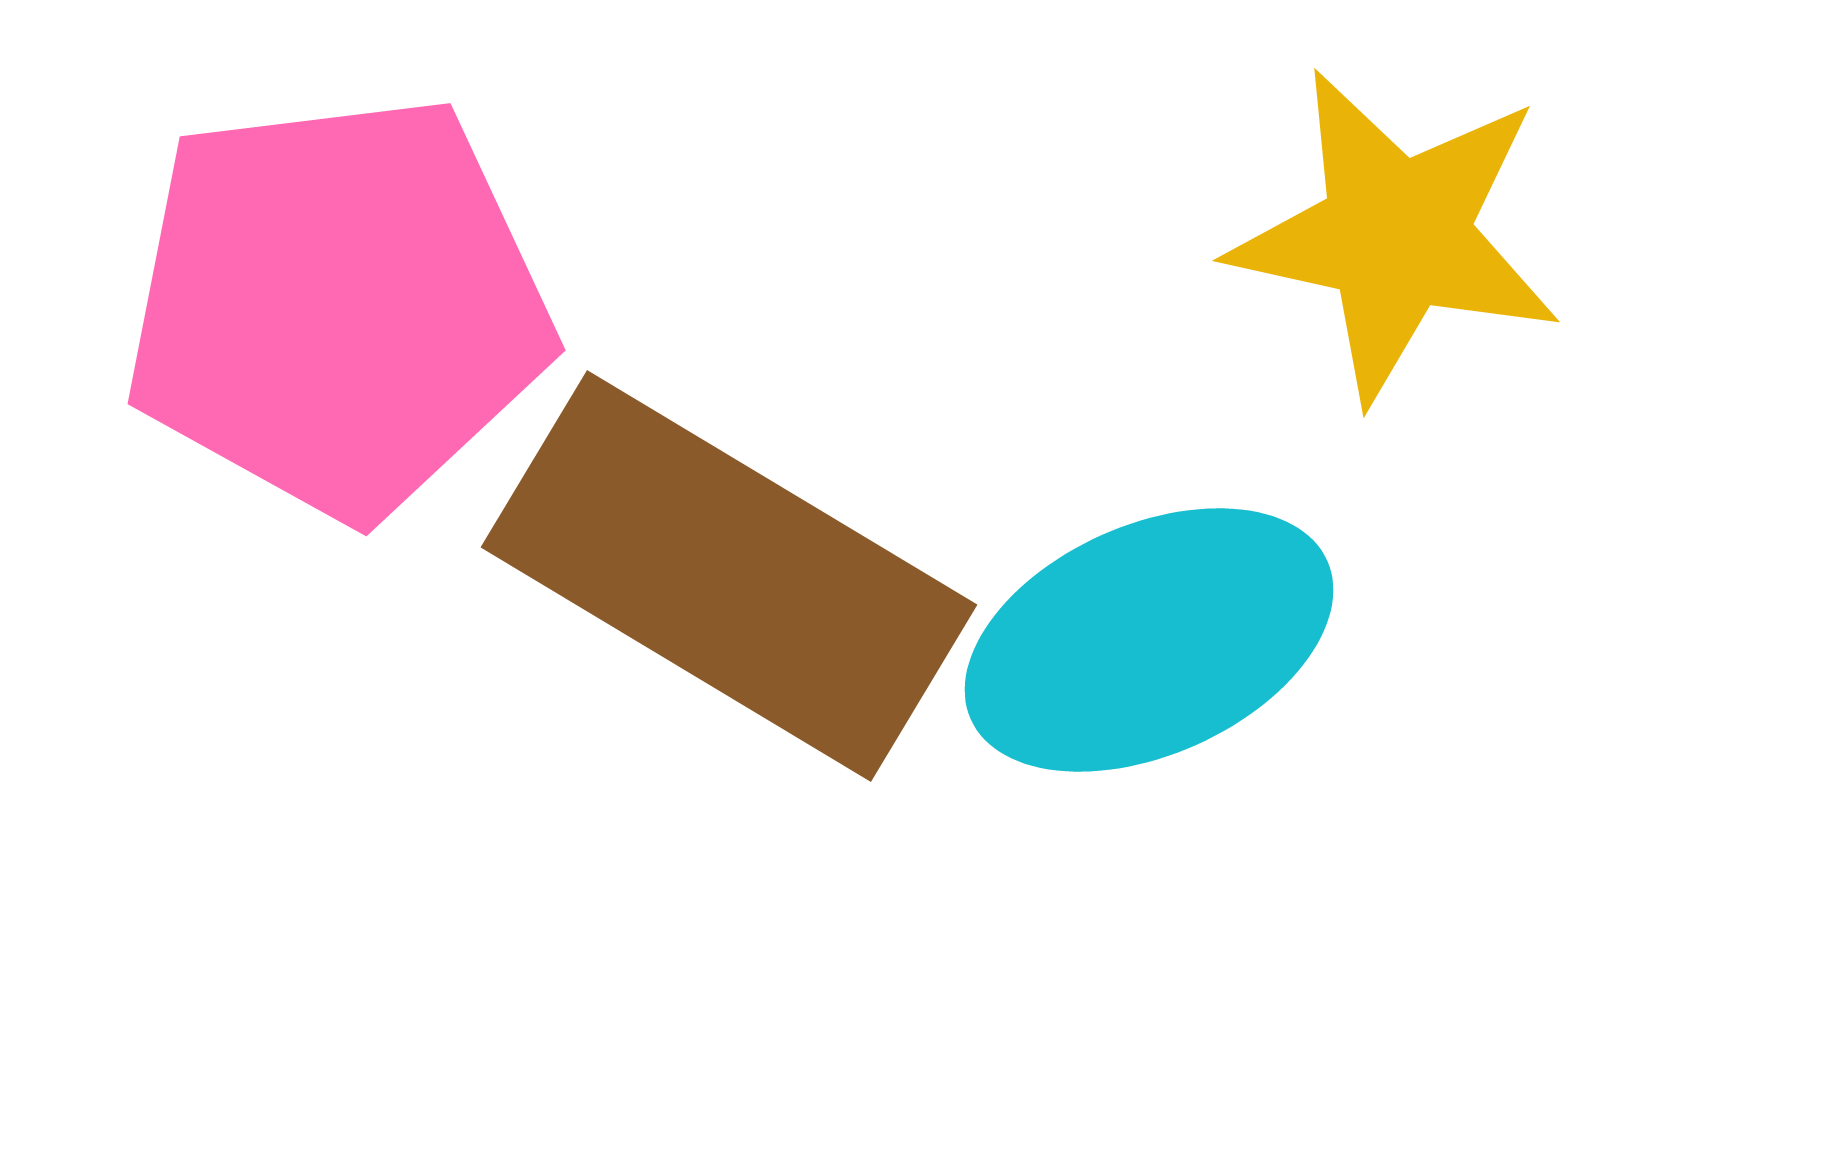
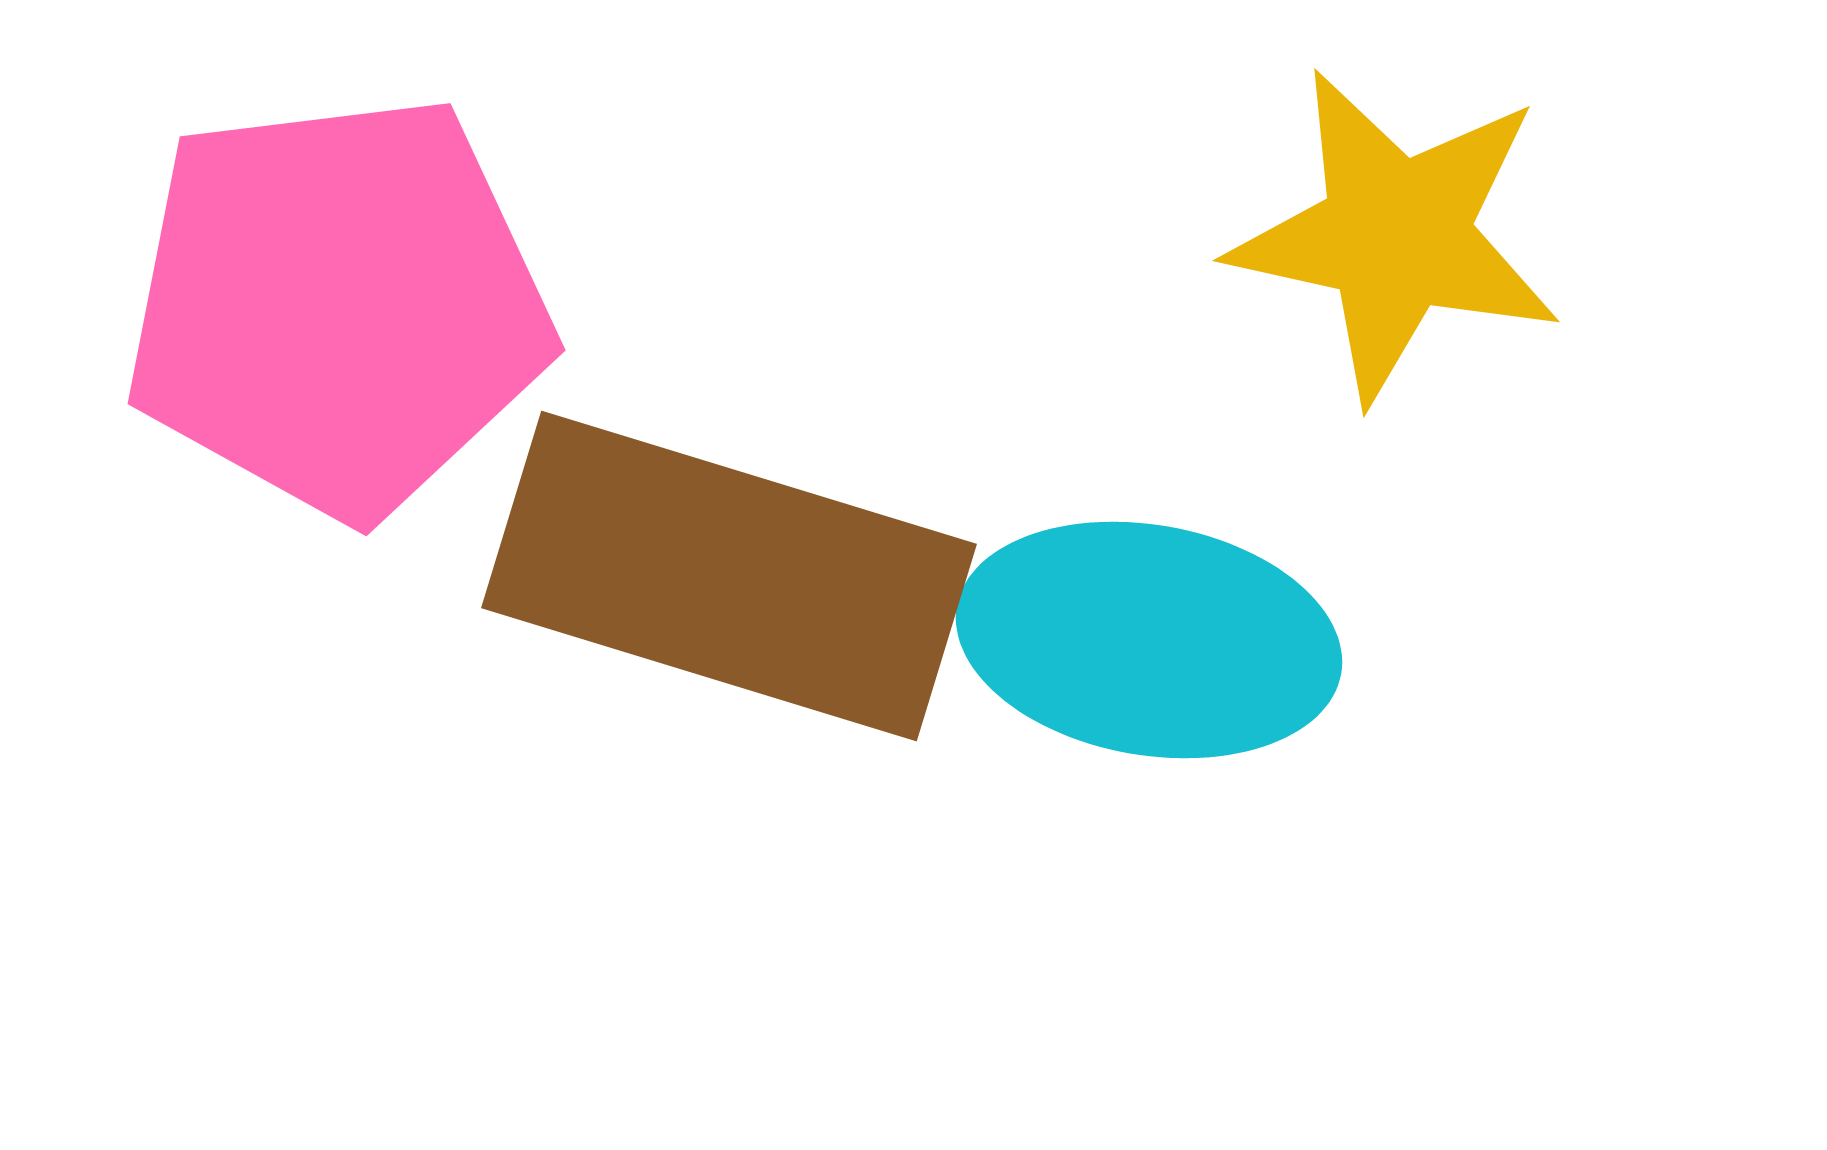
brown rectangle: rotated 14 degrees counterclockwise
cyan ellipse: rotated 34 degrees clockwise
